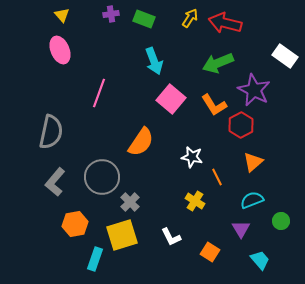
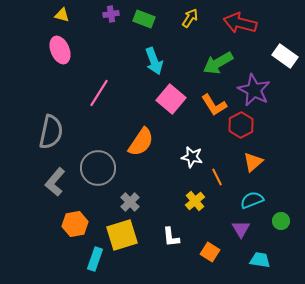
yellow triangle: rotated 35 degrees counterclockwise
red arrow: moved 15 px right
green arrow: rotated 8 degrees counterclockwise
pink line: rotated 12 degrees clockwise
gray circle: moved 4 px left, 9 px up
yellow cross: rotated 18 degrees clockwise
white L-shape: rotated 20 degrees clockwise
cyan trapezoid: rotated 40 degrees counterclockwise
